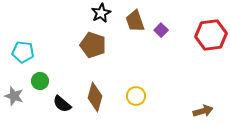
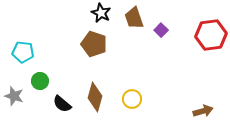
black star: rotated 18 degrees counterclockwise
brown trapezoid: moved 1 px left, 3 px up
brown pentagon: moved 1 px right, 1 px up
yellow circle: moved 4 px left, 3 px down
